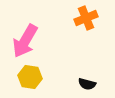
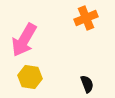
pink arrow: moved 1 px left, 1 px up
black semicircle: rotated 126 degrees counterclockwise
